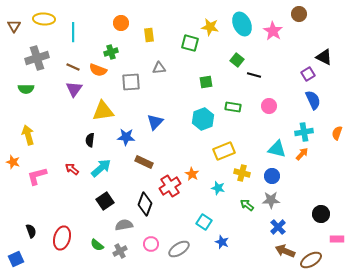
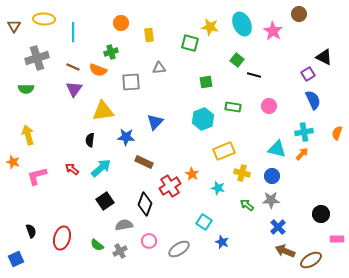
pink circle at (151, 244): moved 2 px left, 3 px up
